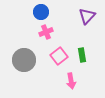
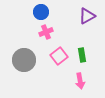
purple triangle: rotated 18 degrees clockwise
pink arrow: moved 9 px right
